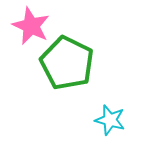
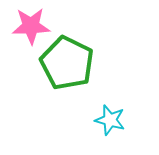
pink star: rotated 27 degrees counterclockwise
